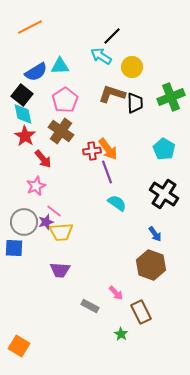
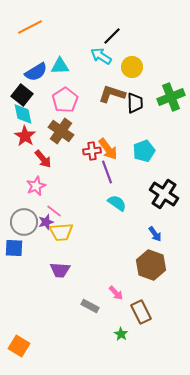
cyan pentagon: moved 20 px left, 2 px down; rotated 20 degrees clockwise
